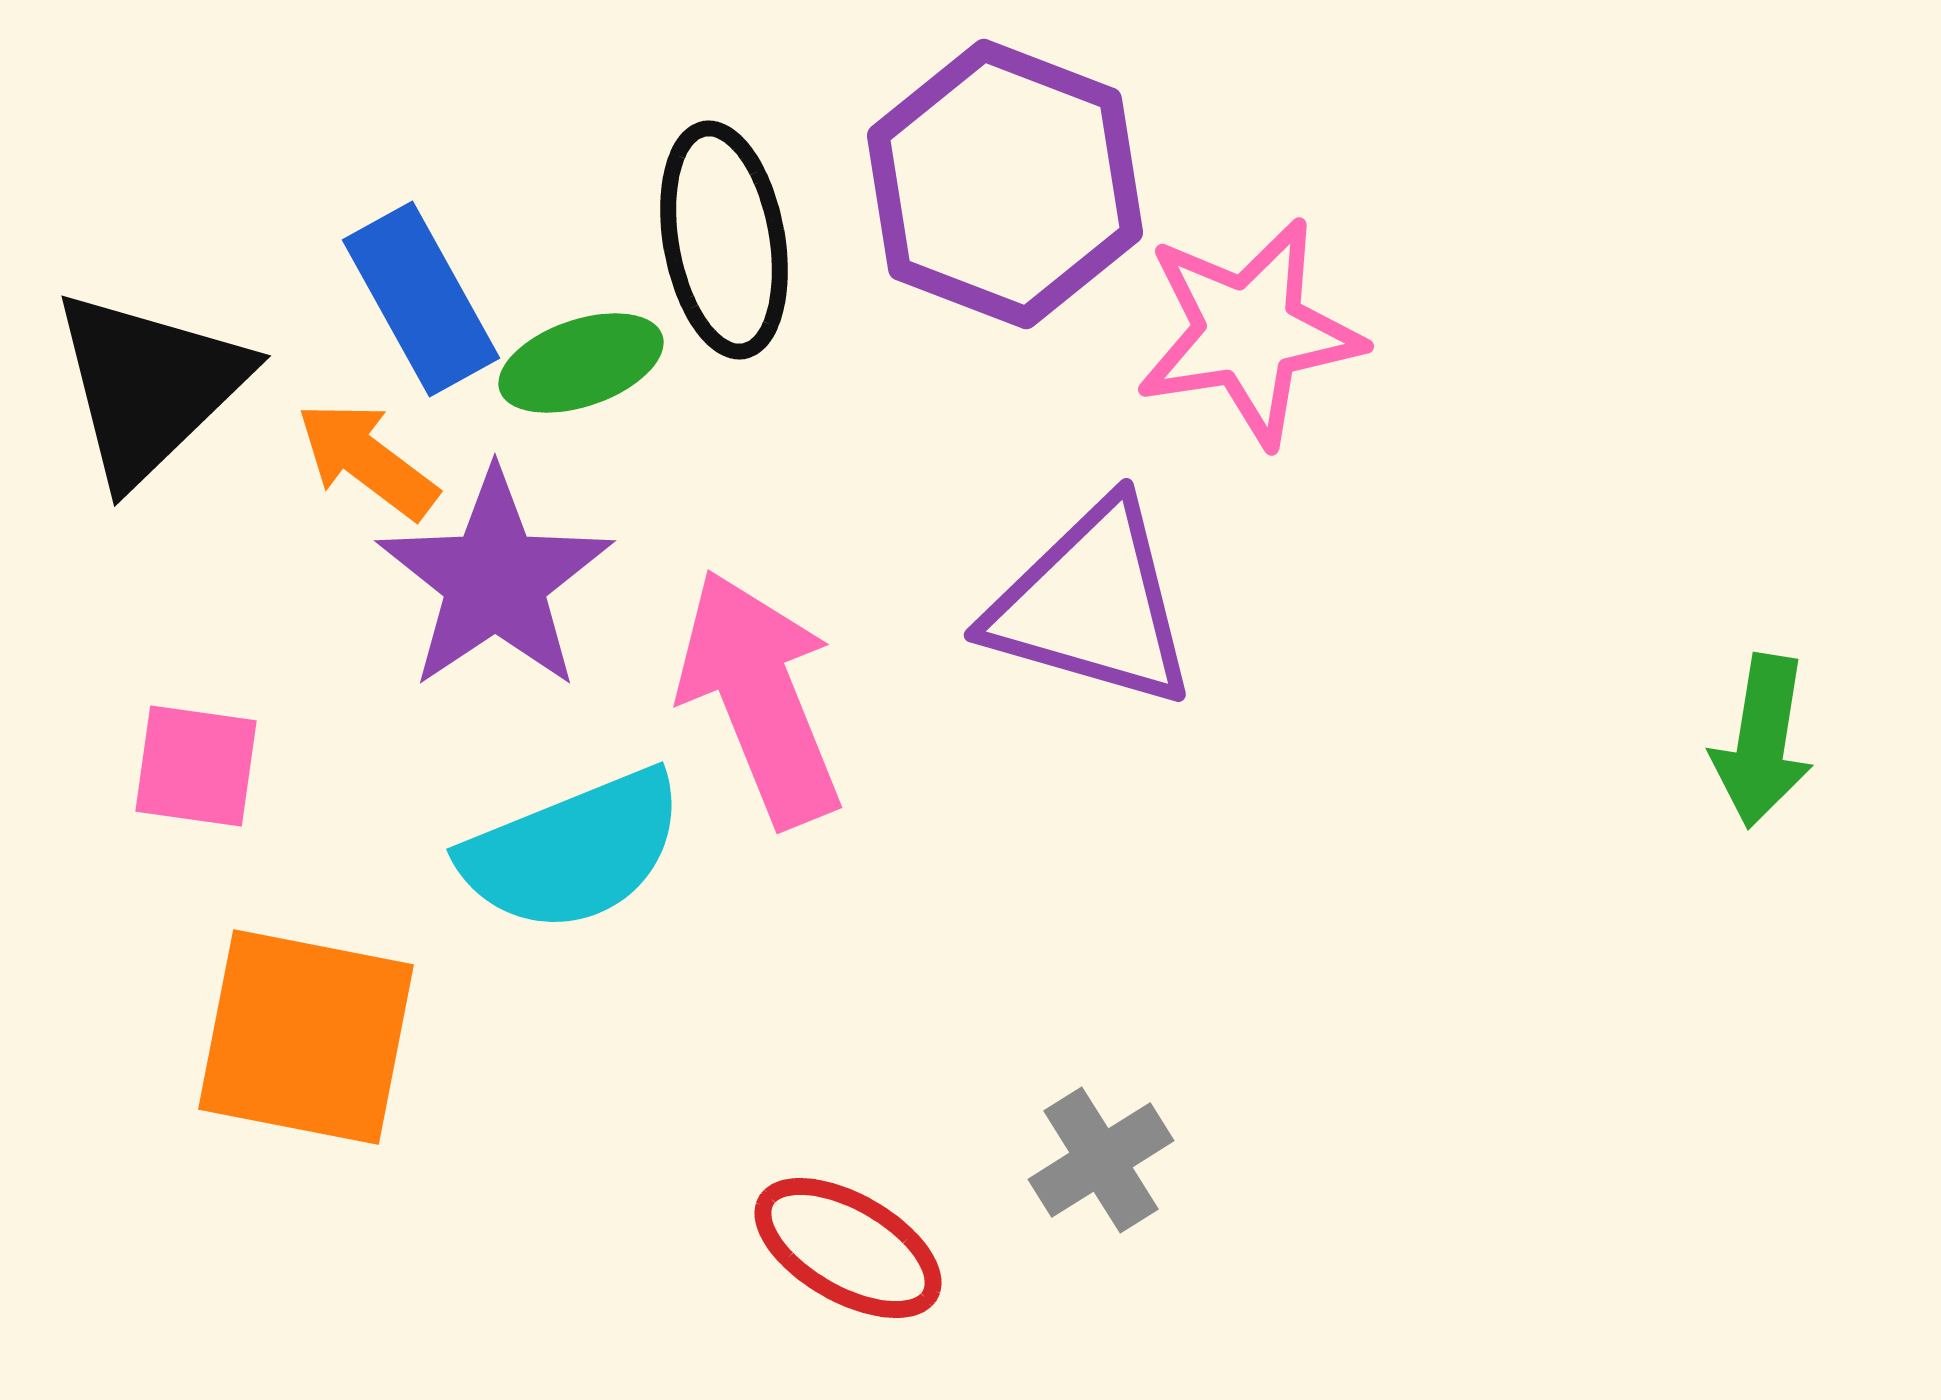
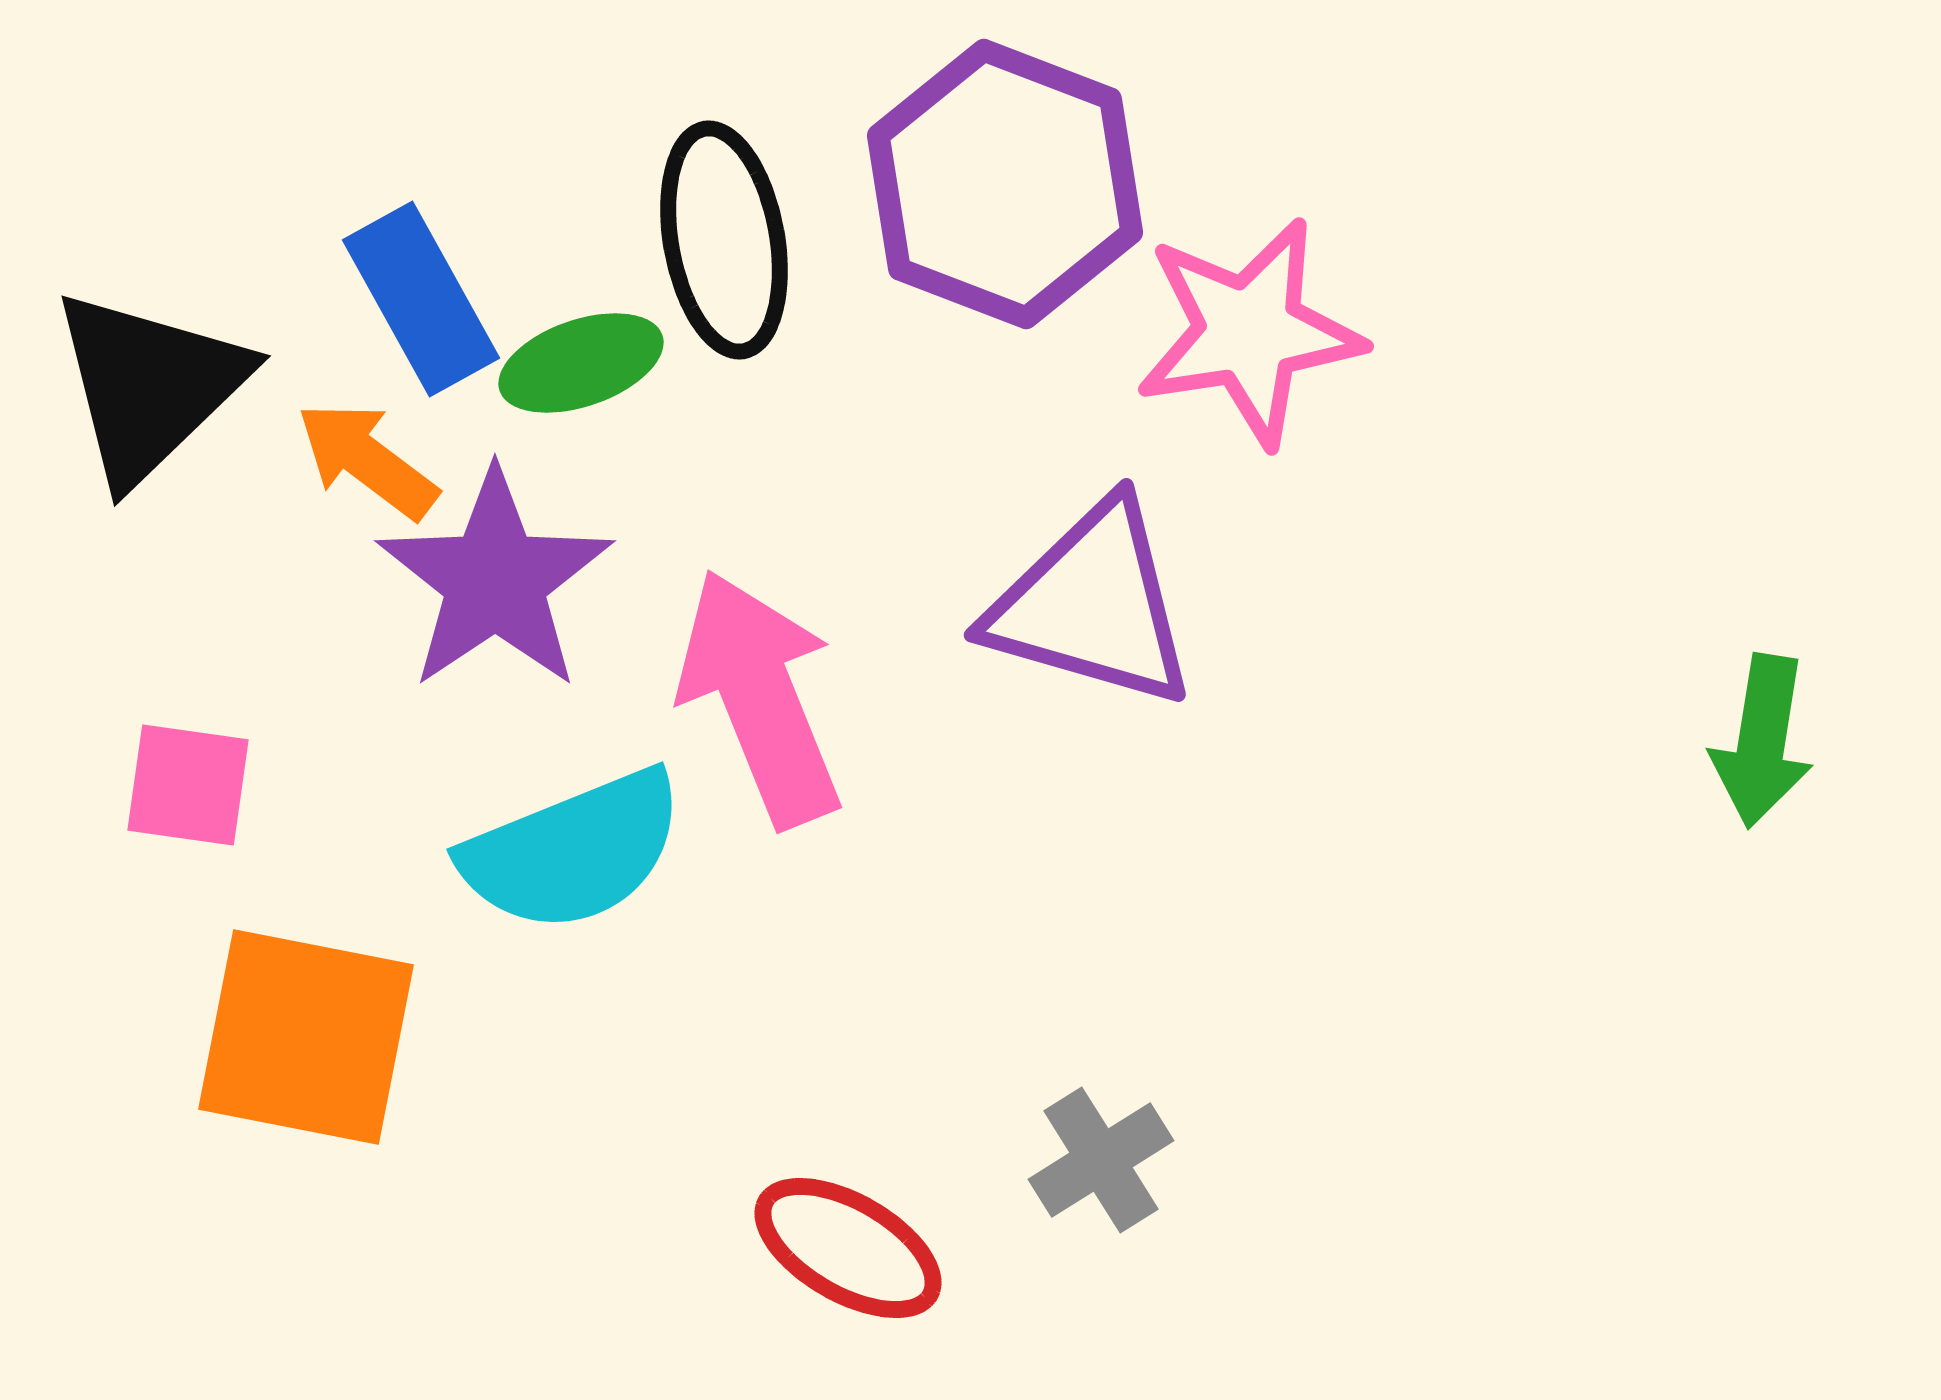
pink square: moved 8 px left, 19 px down
